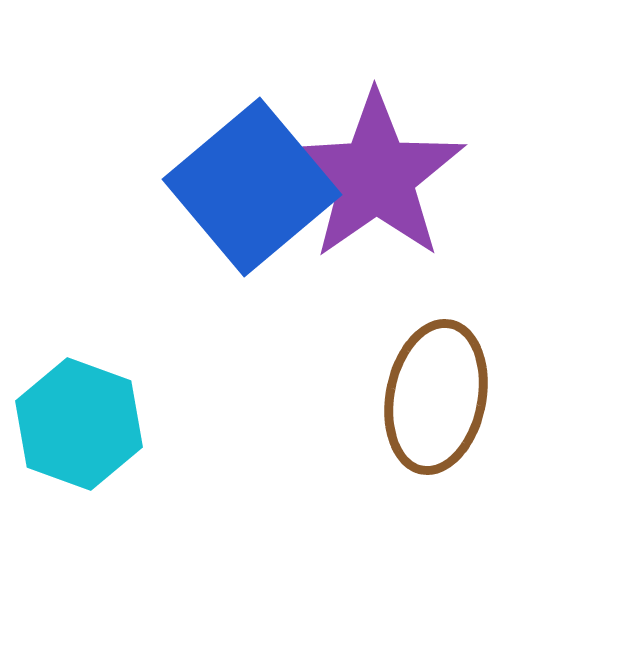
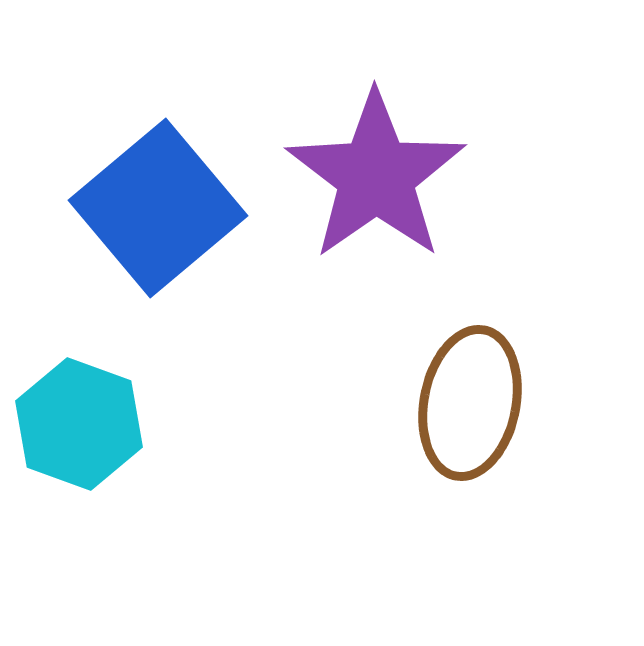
blue square: moved 94 px left, 21 px down
brown ellipse: moved 34 px right, 6 px down
